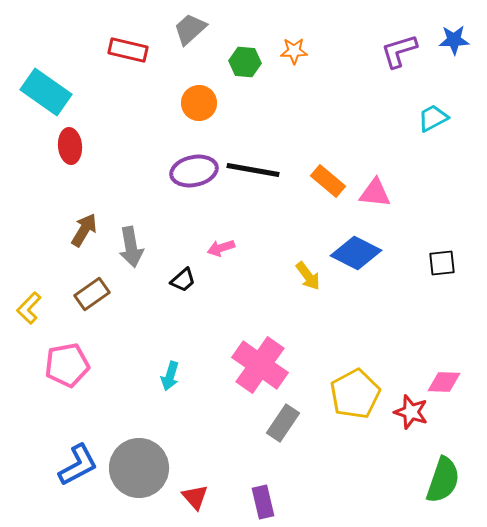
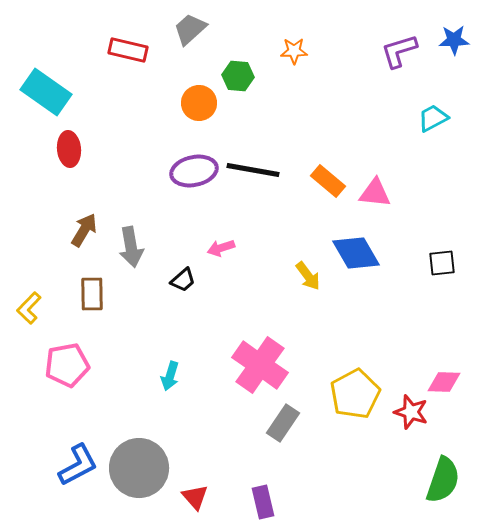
green hexagon: moved 7 px left, 14 px down
red ellipse: moved 1 px left, 3 px down
blue diamond: rotated 33 degrees clockwise
brown rectangle: rotated 56 degrees counterclockwise
